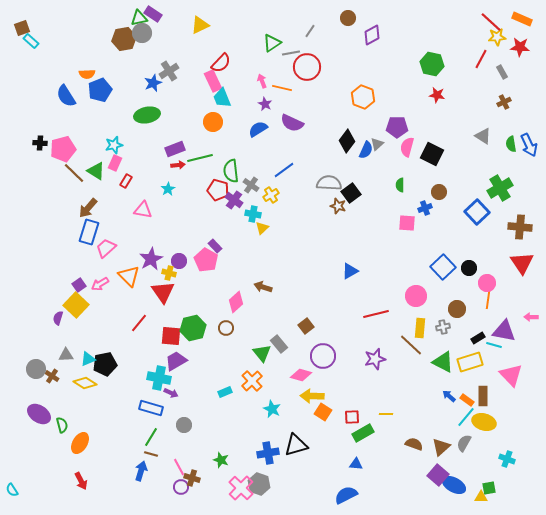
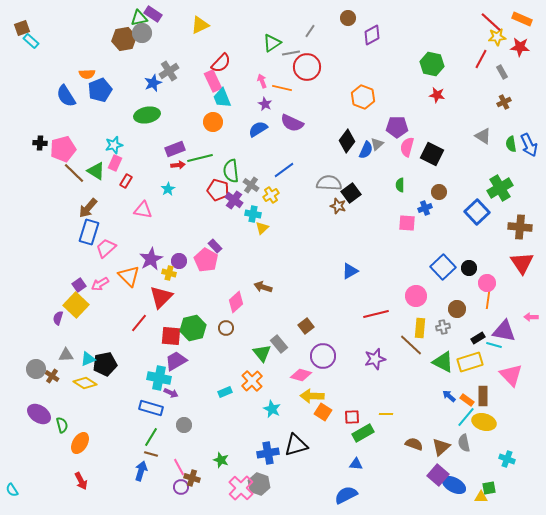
red triangle at (163, 292): moved 2 px left, 5 px down; rotated 20 degrees clockwise
gray semicircle at (464, 443): rotated 42 degrees counterclockwise
